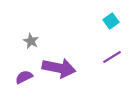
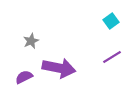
gray star: rotated 21 degrees clockwise
